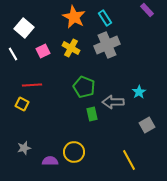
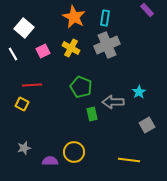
cyan rectangle: rotated 42 degrees clockwise
green pentagon: moved 3 px left
yellow line: rotated 55 degrees counterclockwise
